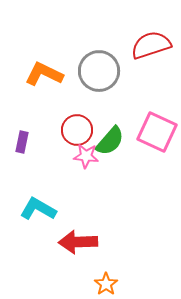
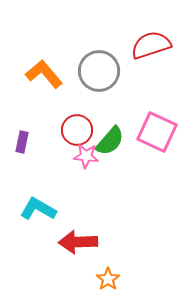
orange L-shape: rotated 24 degrees clockwise
orange star: moved 2 px right, 5 px up
